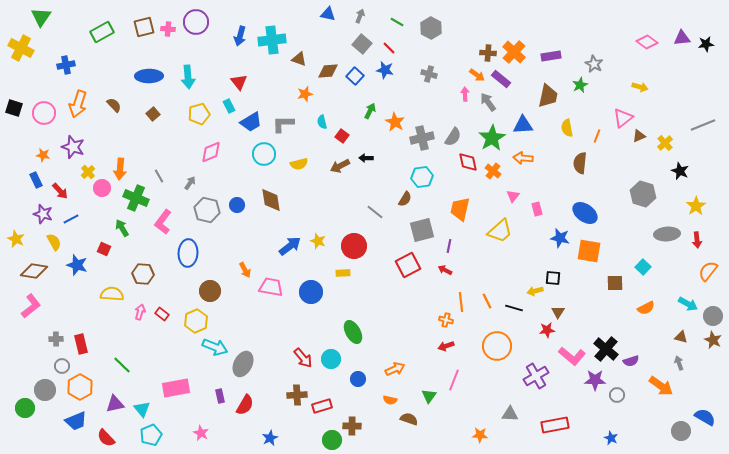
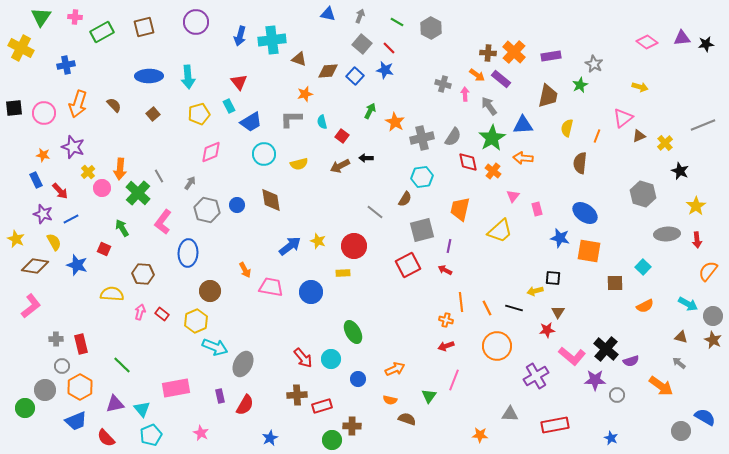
pink cross at (168, 29): moved 93 px left, 12 px up
gray cross at (429, 74): moved 14 px right, 10 px down
gray arrow at (488, 102): moved 1 px right, 4 px down
black square at (14, 108): rotated 24 degrees counterclockwise
gray L-shape at (283, 124): moved 8 px right, 5 px up
yellow semicircle at (567, 128): rotated 24 degrees clockwise
green cross at (136, 198): moved 2 px right, 5 px up; rotated 20 degrees clockwise
brown diamond at (34, 271): moved 1 px right, 5 px up
orange line at (487, 301): moved 7 px down
orange semicircle at (646, 308): moved 1 px left, 2 px up
gray arrow at (679, 363): rotated 32 degrees counterclockwise
brown semicircle at (409, 419): moved 2 px left
